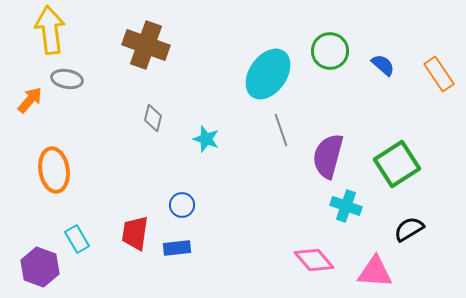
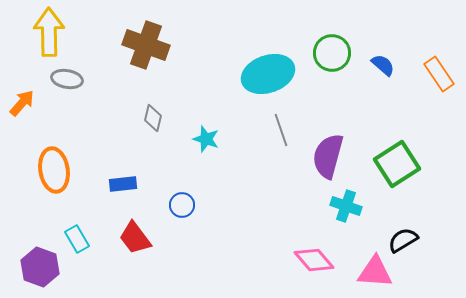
yellow arrow: moved 1 px left, 2 px down; rotated 6 degrees clockwise
green circle: moved 2 px right, 2 px down
cyan ellipse: rotated 36 degrees clockwise
orange arrow: moved 8 px left, 3 px down
black semicircle: moved 6 px left, 11 px down
red trapezoid: moved 5 px down; rotated 45 degrees counterclockwise
blue rectangle: moved 54 px left, 64 px up
